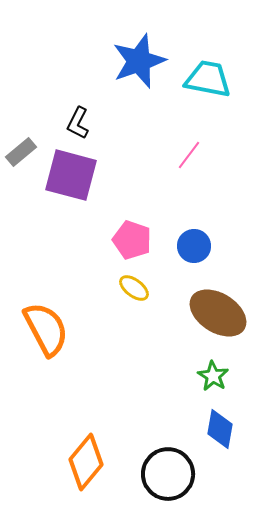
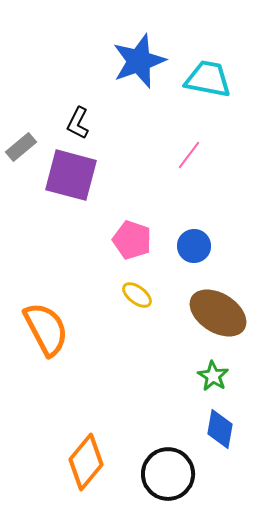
gray rectangle: moved 5 px up
yellow ellipse: moved 3 px right, 7 px down
